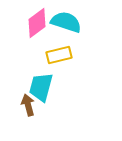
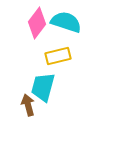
pink diamond: rotated 16 degrees counterclockwise
yellow rectangle: moved 1 px left, 1 px down
cyan trapezoid: moved 2 px right
